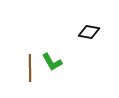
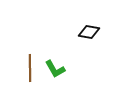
green L-shape: moved 3 px right, 7 px down
